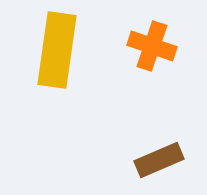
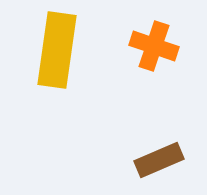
orange cross: moved 2 px right
